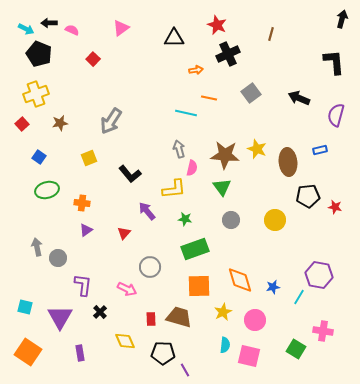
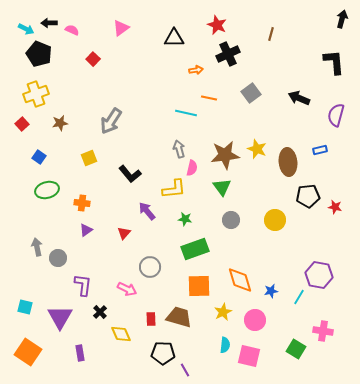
brown star at (225, 155): rotated 12 degrees counterclockwise
blue star at (273, 287): moved 2 px left, 4 px down
yellow diamond at (125, 341): moved 4 px left, 7 px up
